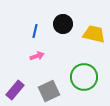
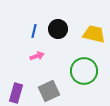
black circle: moved 5 px left, 5 px down
blue line: moved 1 px left
green circle: moved 6 px up
purple rectangle: moved 1 px right, 3 px down; rotated 24 degrees counterclockwise
